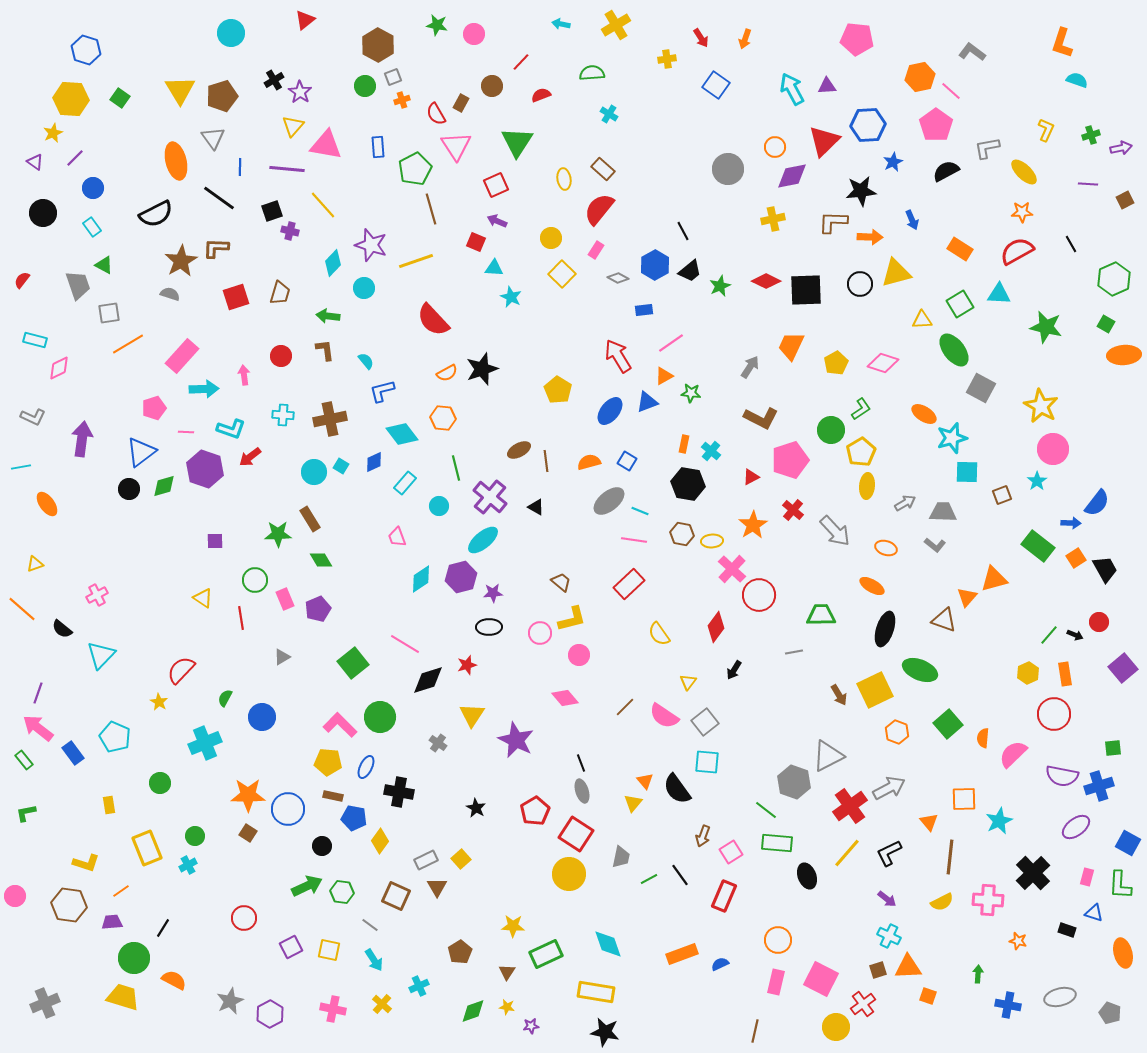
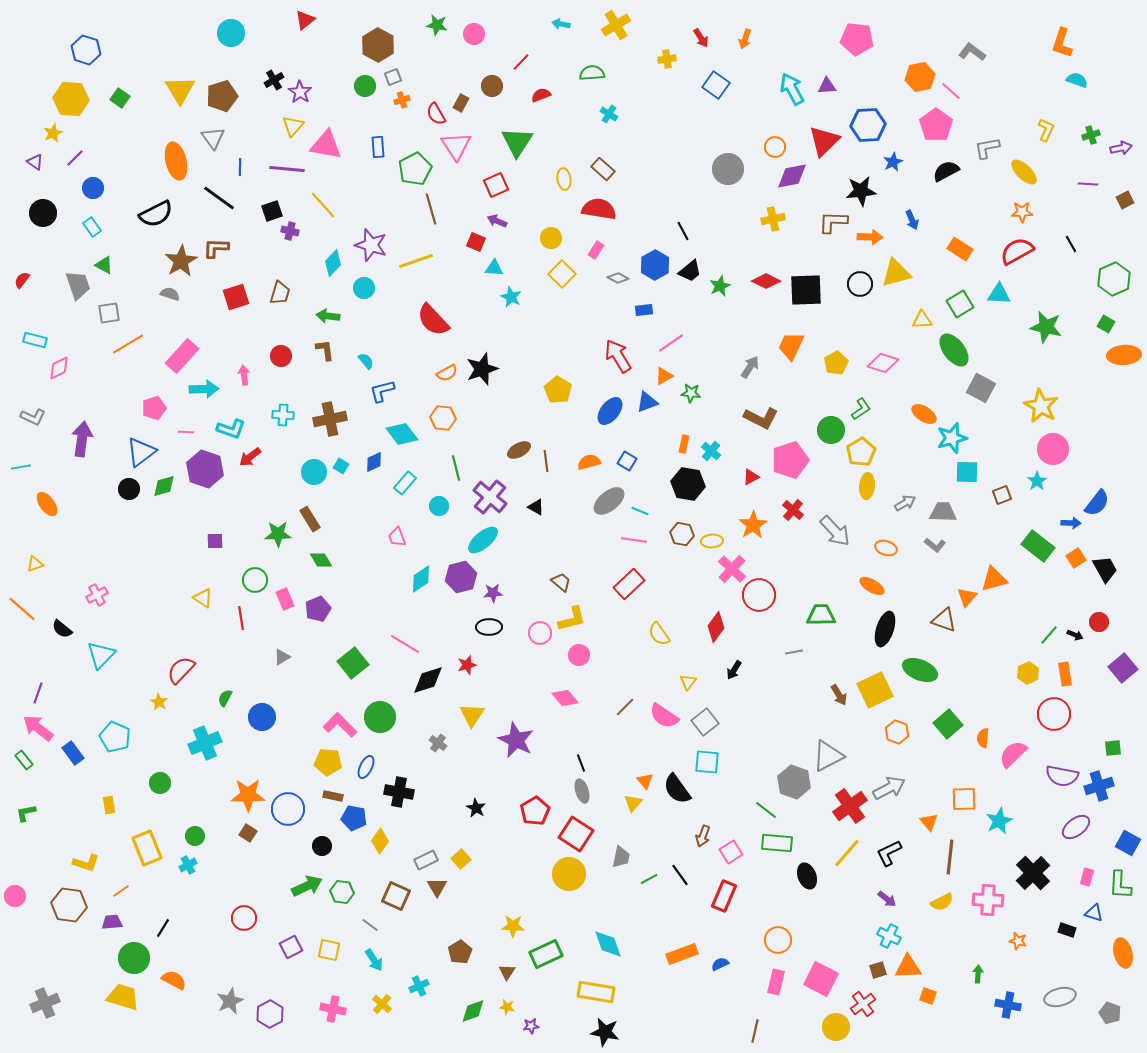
red semicircle at (599, 209): rotated 60 degrees clockwise
